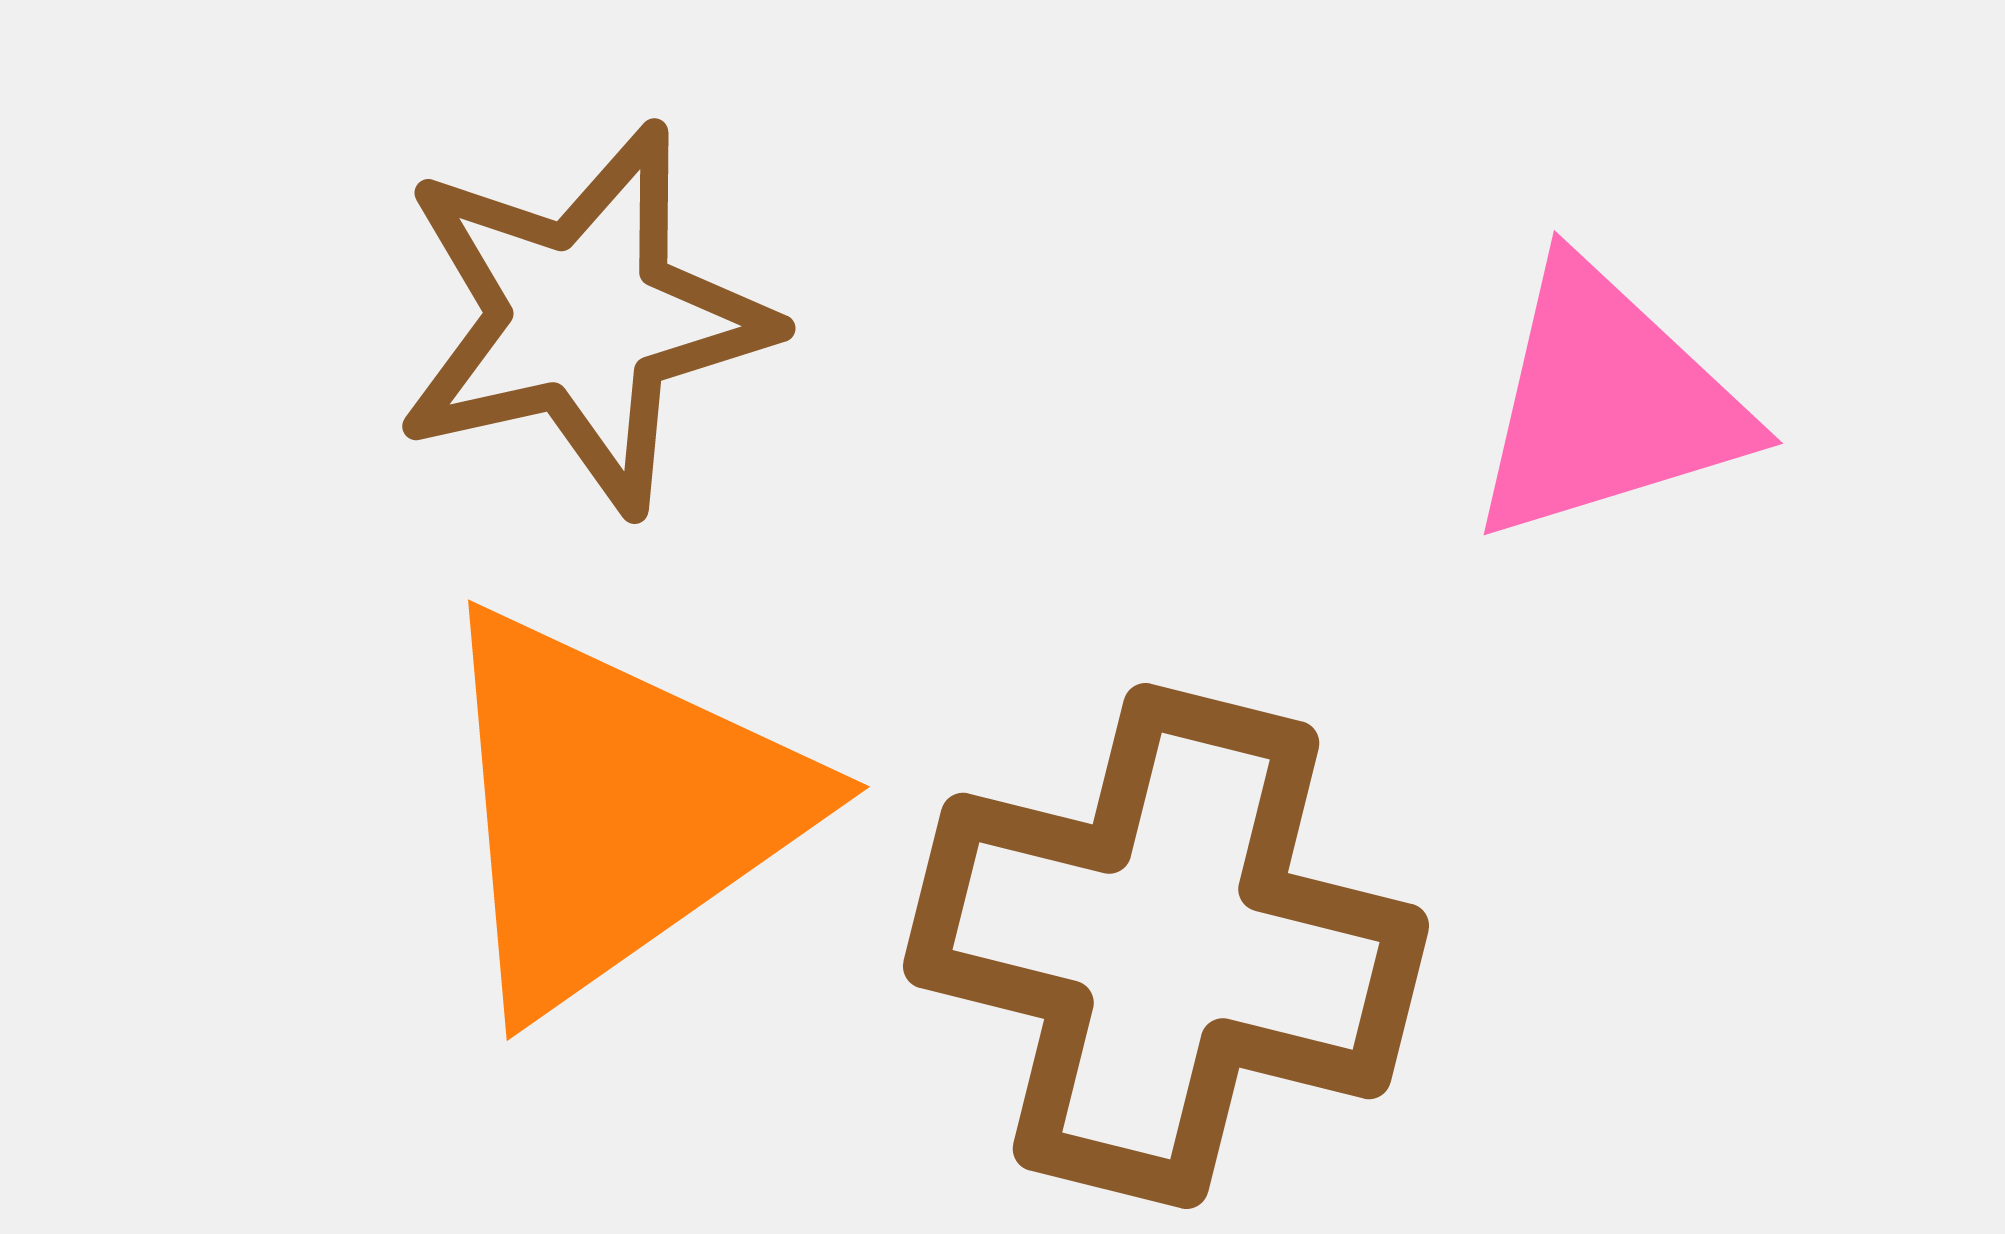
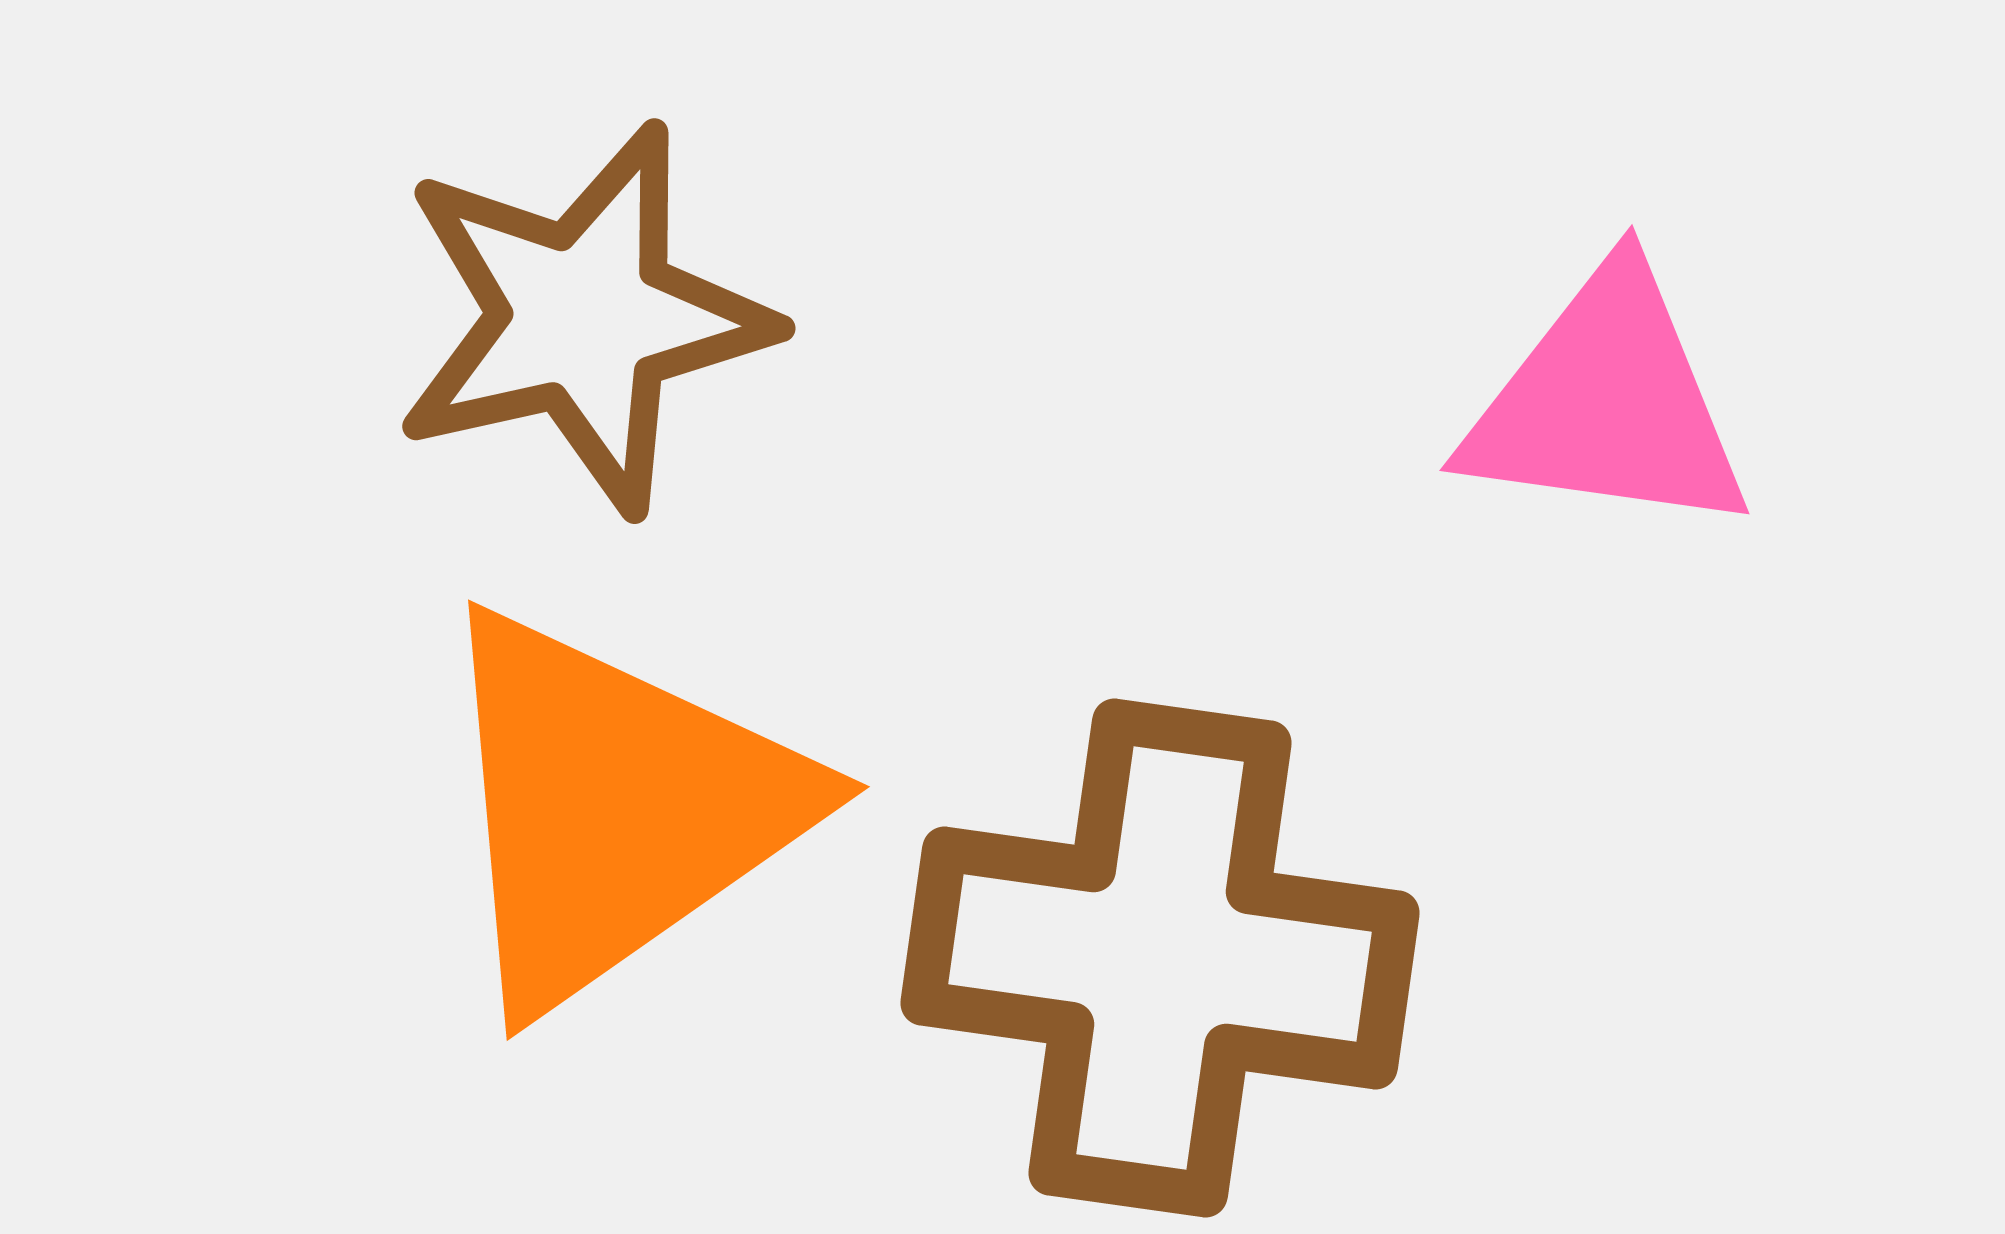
pink triangle: rotated 25 degrees clockwise
brown cross: moved 6 px left, 12 px down; rotated 6 degrees counterclockwise
